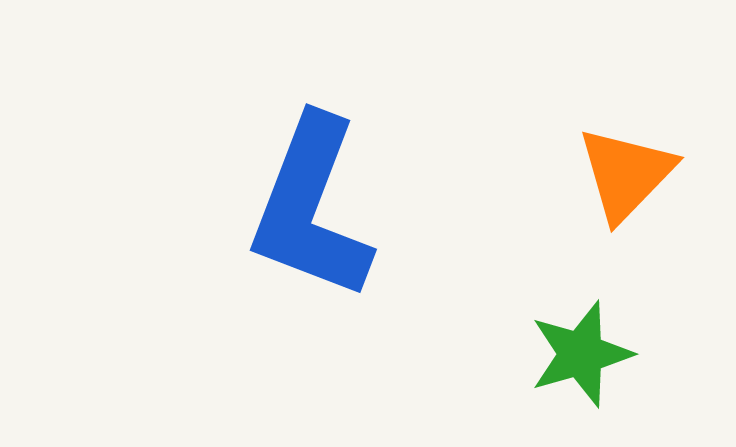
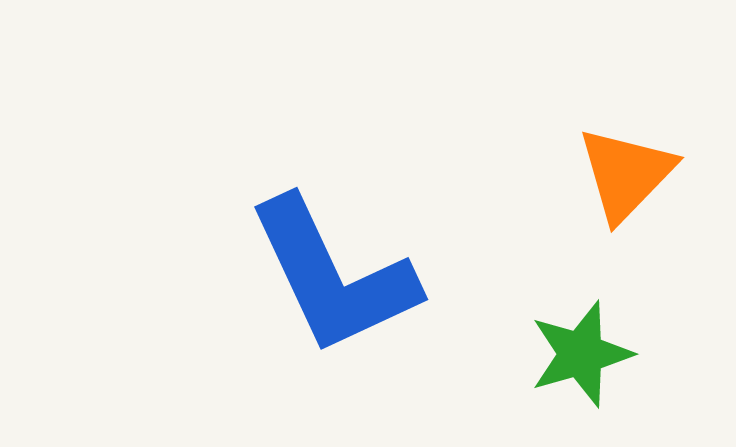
blue L-shape: moved 22 px right, 68 px down; rotated 46 degrees counterclockwise
